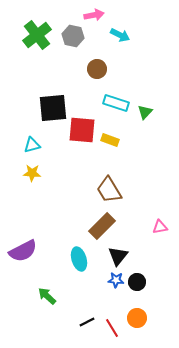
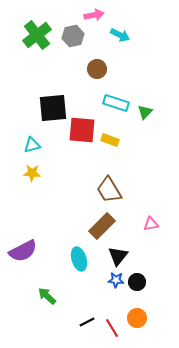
gray hexagon: rotated 25 degrees counterclockwise
pink triangle: moved 9 px left, 3 px up
